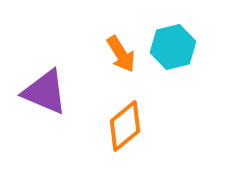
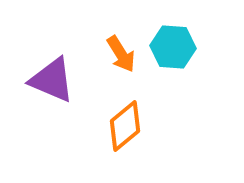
cyan hexagon: rotated 18 degrees clockwise
purple triangle: moved 7 px right, 12 px up
